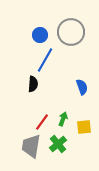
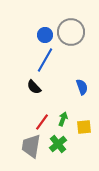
blue circle: moved 5 px right
black semicircle: moved 1 px right, 3 px down; rotated 133 degrees clockwise
